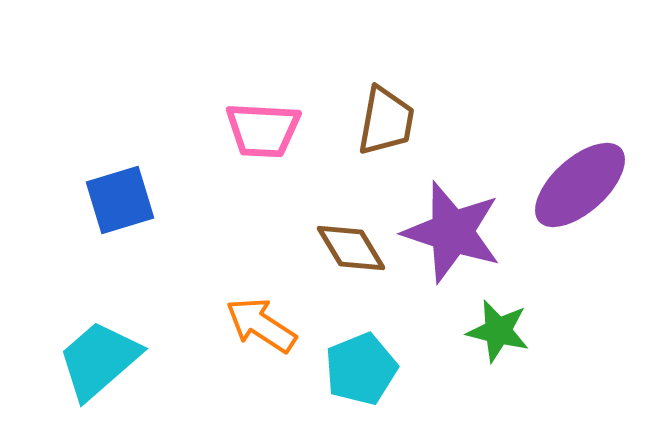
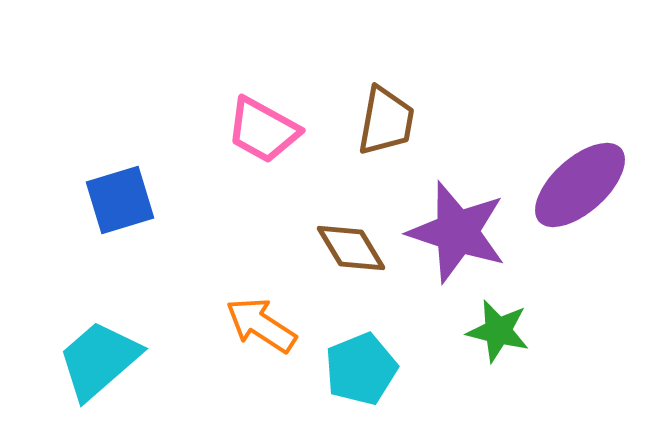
pink trapezoid: rotated 26 degrees clockwise
purple star: moved 5 px right
